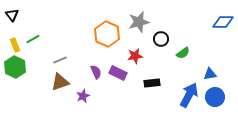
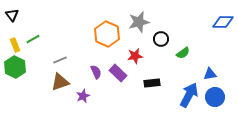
purple rectangle: rotated 18 degrees clockwise
